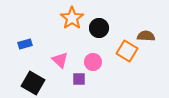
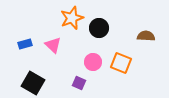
orange star: rotated 15 degrees clockwise
orange square: moved 6 px left, 12 px down; rotated 10 degrees counterclockwise
pink triangle: moved 7 px left, 15 px up
purple square: moved 4 px down; rotated 24 degrees clockwise
